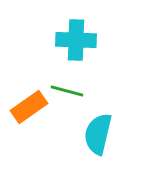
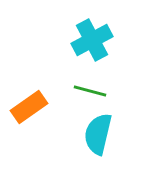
cyan cross: moved 16 px right; rotated 30 degrees counterclockwise
green line: moved 23 px right
